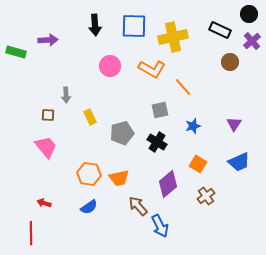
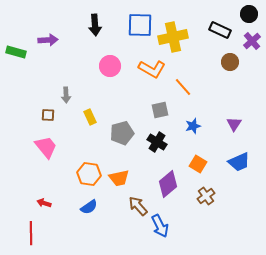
blue square: moved 6 px right, 1 px up
